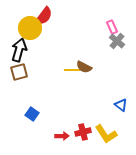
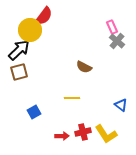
yellow circle: moved 2 px down
black arrow: rotated 30 degrees clockwise
yellow line: moved 28 px down
blue square: moved 2 px right, 2 px up; rotated 24 degrees clockwise
